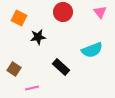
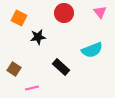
red circle: moved 1 px right, 1 px down
